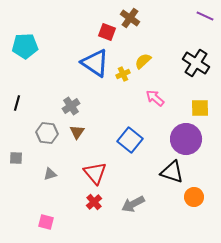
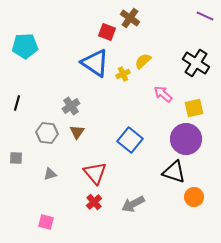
pink arrow: moved 8 px right, 4 px up
yellow square: moved 6 px left; rotated 12 degrees counterclockwise
black triangle: moved 2 px right
